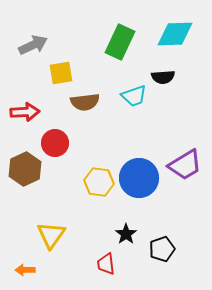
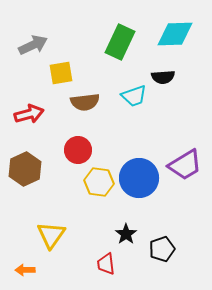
red arrow: moved 4 px right, 2 px down; rotated 12 degrees counterclockwise
red circle: moved 23 px right, 7 px down
